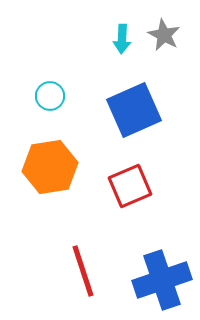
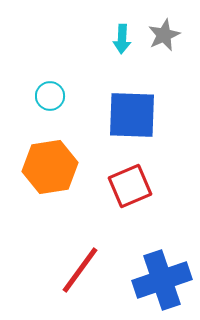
gray star: rotated 20 degrees clockwise
blue square: moved 2 px left, 5 px down; rotated 26 degrees clockwise
red line: moved 3 px left, 1 px up; rotated 54 degrees clockwise
